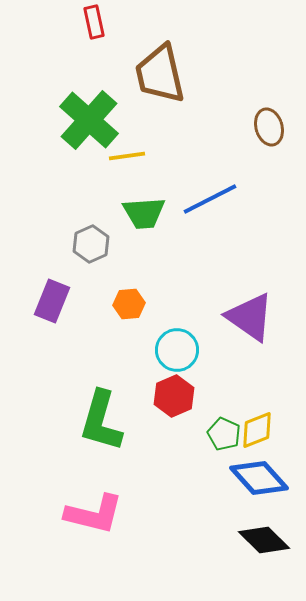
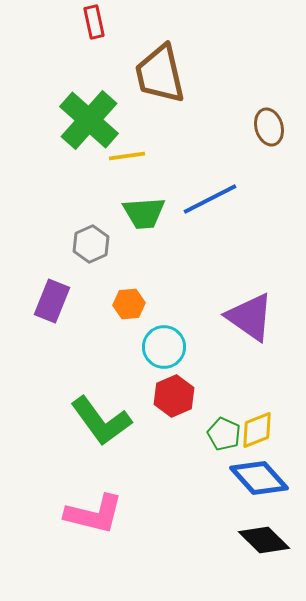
cyan circle: moved 13 px left, 3 px up
green L-shape: rotated 52 degrees counterclockwise
